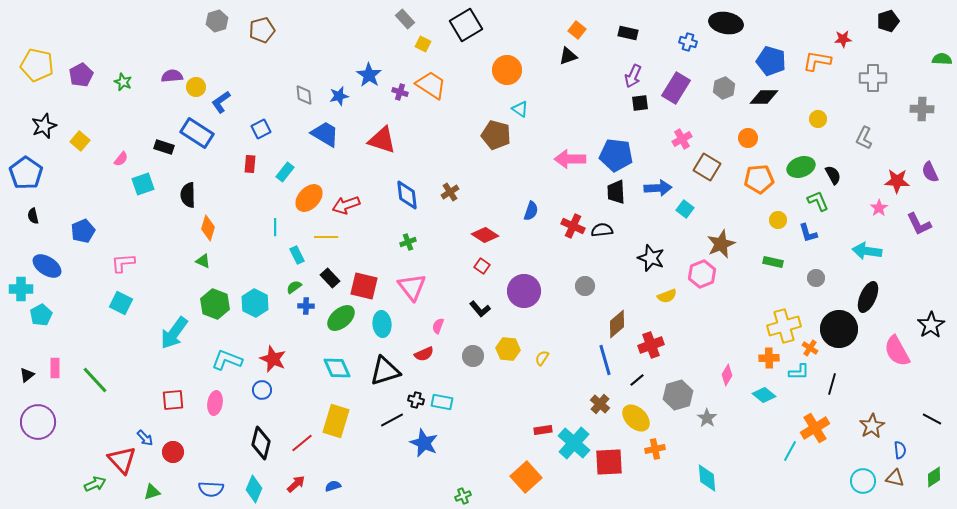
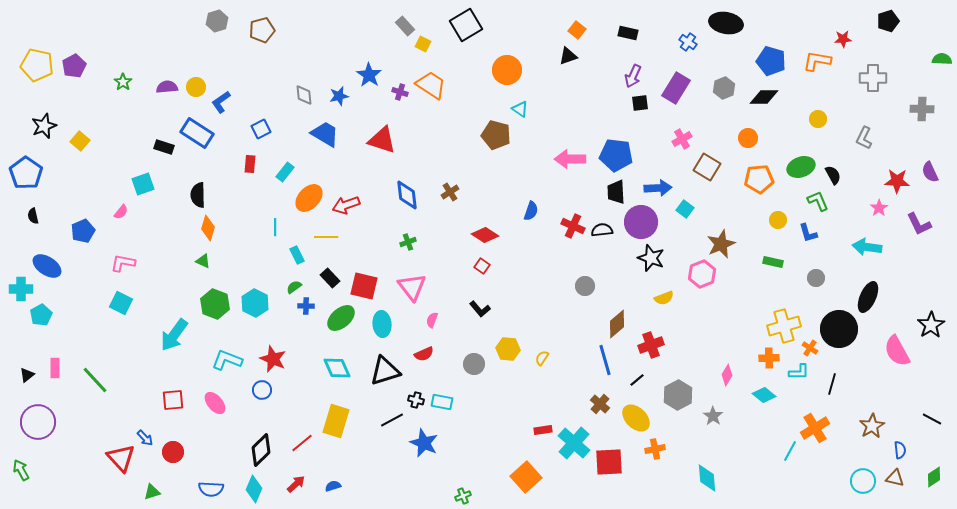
gray rectangle at (405, 19): moved 7 px down
blue cross at (688, 42): rotated 18 degrees clockwise
purple pentagon at (81, 75): moved 7 px left, 9 px up
purple semicircle at (172, 76): moved 5 px left, 11 px down
green star at (123, 82): rotated 12 degrees clockwise
pink semicircle at (121, 159): moved 53 px down
black semicircle at (188, 195): moved 10 px right
cyan arrow at (867, 251): moved 4 px up
pink L-shape at (123, 263): rotated 15 degrees clockwise
purple circle at (524, 291): moved 117 px right, 69 px up
yellow semicircle at (667, 296): moved 3 px left, 2 px down
pink semicircle at (438, 326): moved 6 px left, 6 px up
cyan arrow at (174, 333): moved 2 px down
gray circle at (473, 356): moved 1 px right, 8 px down
gray hexagon at (678, 395): rotated 12 degrees counterclockwise
pink ellipse at (215, 403): rotated 50 degrees counterclockwise
gray star at (707, 418): moved 6 px right, 2 px up
black diamond at (261, 443): moved 7 px down; rotated 32 degrees clockwise
red triangle at (122, 460): moved 1 px left, 2 px up
green arrow at (95, 484): moved 74 px left, 14 px up; rotated 95 degrees counterclockwise
